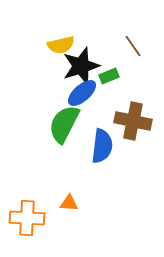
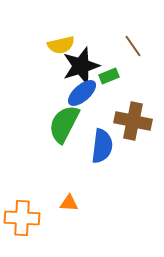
orange cross: moved 5 px left
